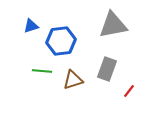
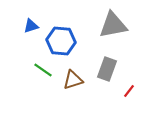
blue hexagon: rotated 12 degrees clockwise
green line: moved 1 px right, 1 px up; rotated 30 degrees clockwise
